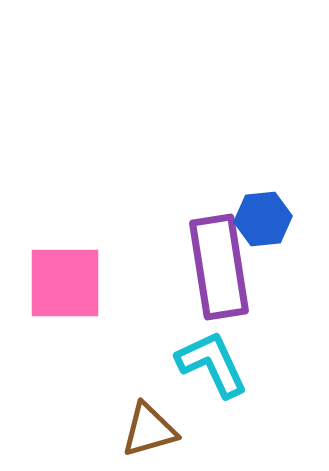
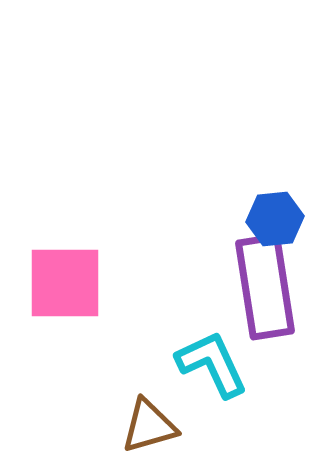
blue hexagon: moved 12 px right
purple rectangle: moved 46 px right, 20 px down
brown triangle: moved 4 px up
